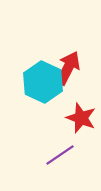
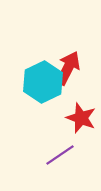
cyan hexagon: rotated 9 degrees clockwise
